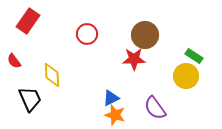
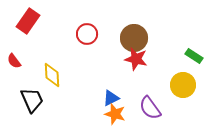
brown circle: moved 11 px left, 3 px down
red star: moved 2 px right; rotated 15 degrees clockwise
yellow circle: moved 3 px left, 9 px down
black trapezoid: moved 2 px right, 1 px down
purple semicircle: moved 5 px left
orange star: moved 1 px up
